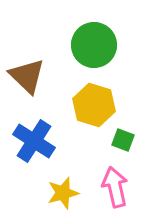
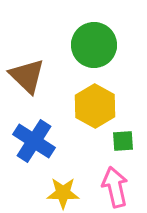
yellow hexagon: moved 1 px right, 1 px down; rotated 12 degrees clockwise
green square: moved 1 px down; rotated 25 degrees counterclockwise
yellow star: rotated 16 degrees clockwise
